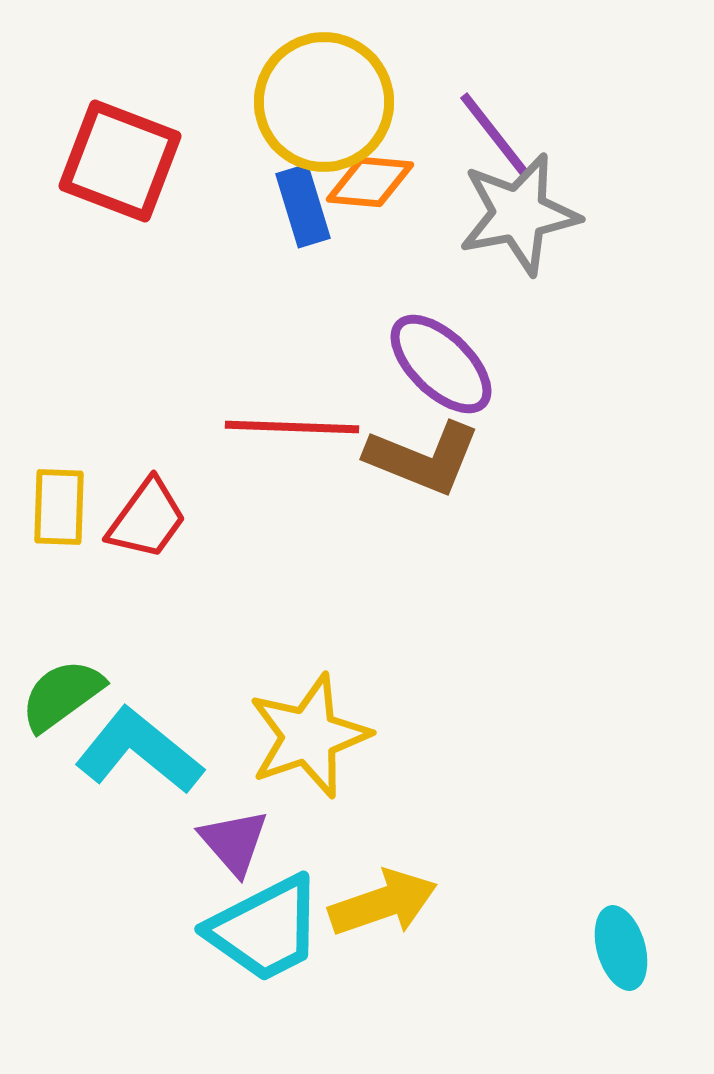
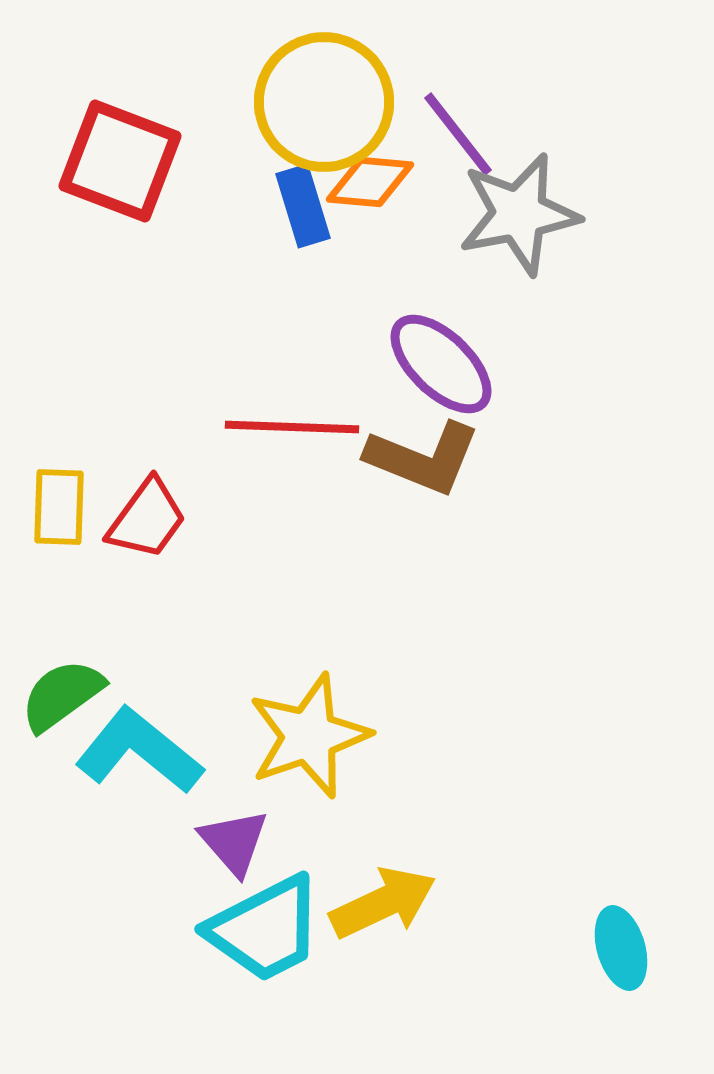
purple line: moved 36 px left
yellow arrow: rotated 6 degrees counterclockwise
